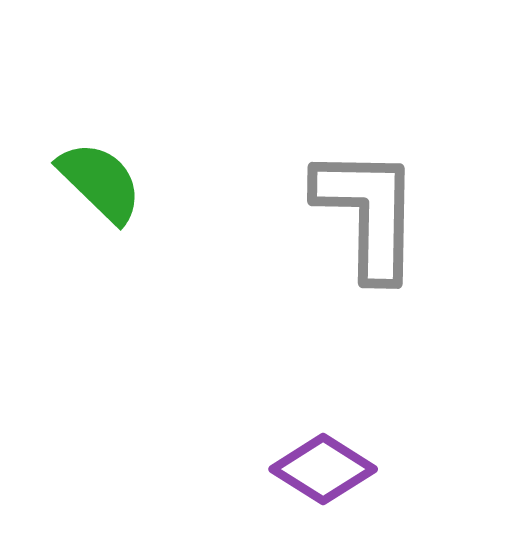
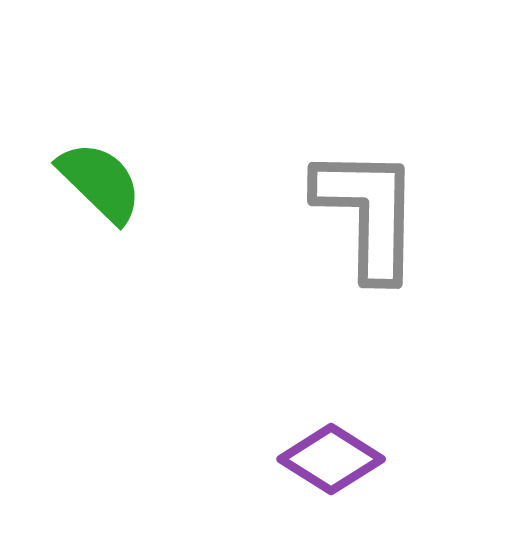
purple diamond: moved 8 px right, 10 px up
